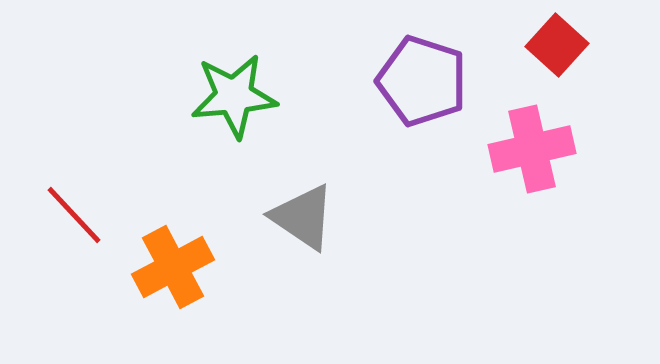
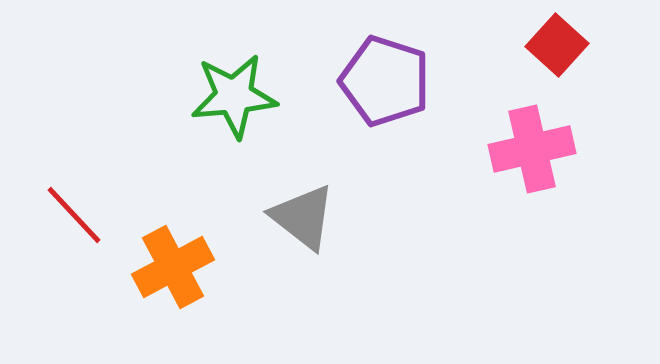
purple pentagon: moved 37 px left
gray triangle: rotated 4 degrees clockwise
